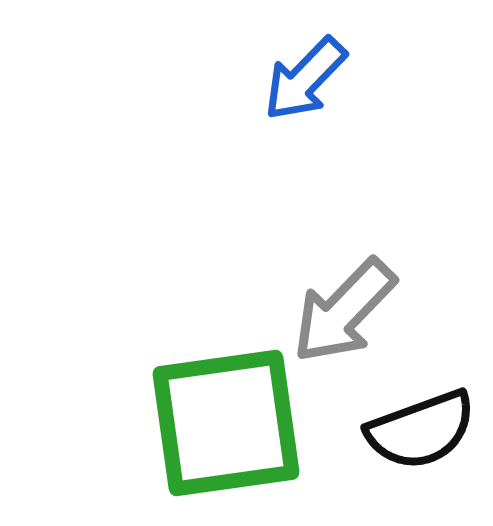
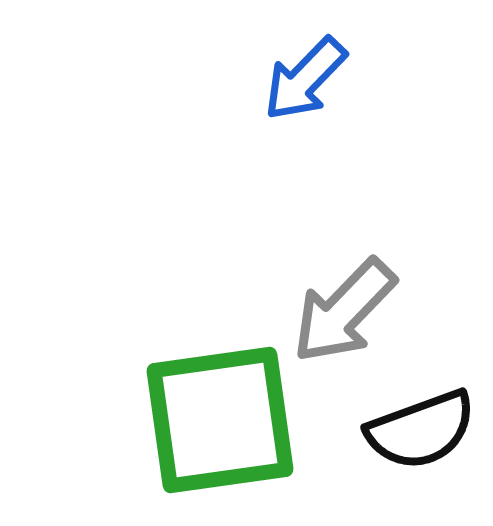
green square: moved 6 px left, 3 px up
